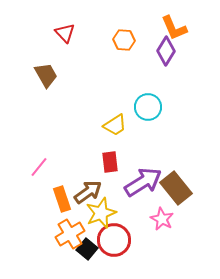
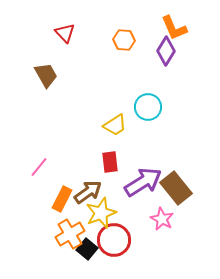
orange rectangle: rotated 45 degrees clockwise
